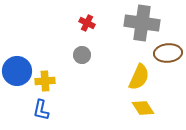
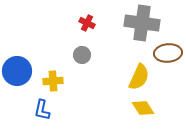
yellow cross: moved 8 px right
blue L-shape: moved 1 px right
